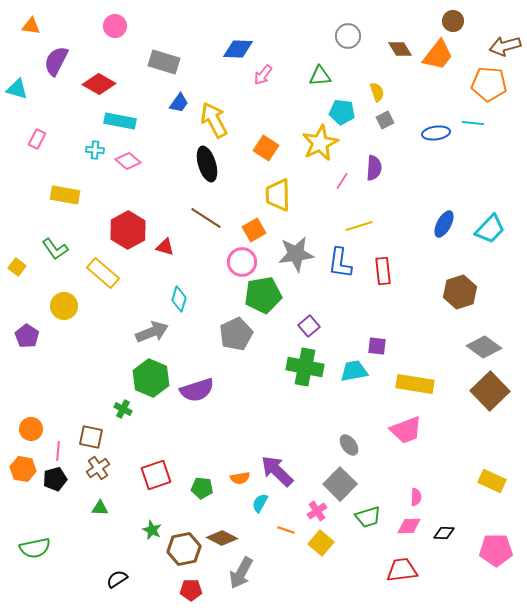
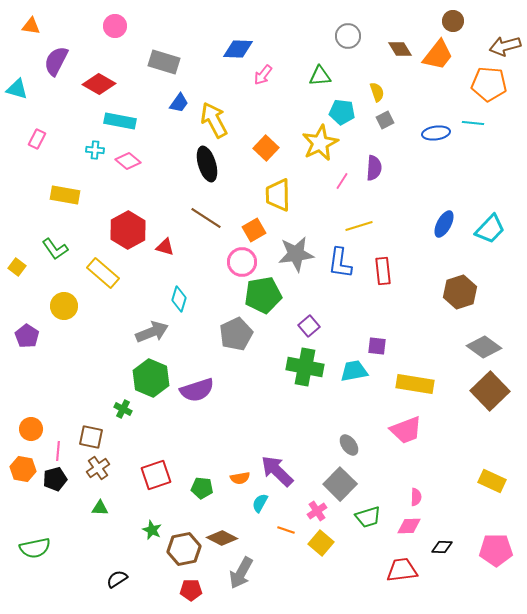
orange square at (266, 148): rotated 10 degrees clockwise
black diamond at (444, 533): moved 2 px left, 14 px down
